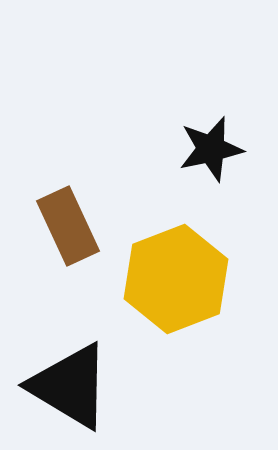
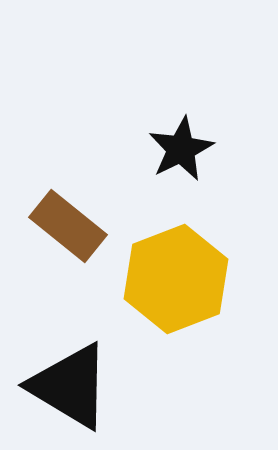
black star: moved 30 px left; rotated 14 degrees counterclockwise
brown rectangle: rotated 26 degrees counterclockwise
